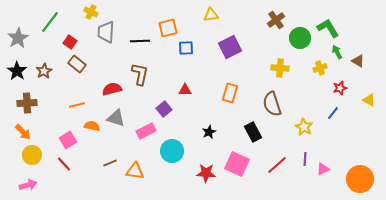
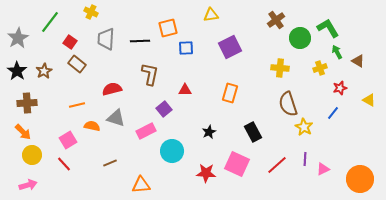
gray trapezoid at (106, 32): moved 7 px down
brown L-shape at (140, 74): moved 10 px right
brown semicircle at (272, 104): moved 16 px right
orange triangle at (135, 171): moved 6 px right, 14 px down; rotated 12 degrees counterclockwise
